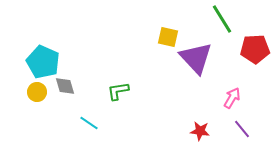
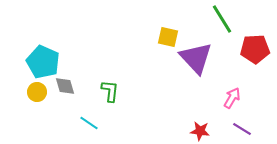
green L-shape: moved 8 px left; rotated 105 degrees clockwise
purple line: rotated 18 degrees counterclockwise
